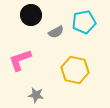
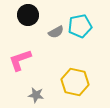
black circle: moved 3 px left
cyan pentagon: moved 4 px left, 4 px down
yellow hexagon: moved 12 px down
